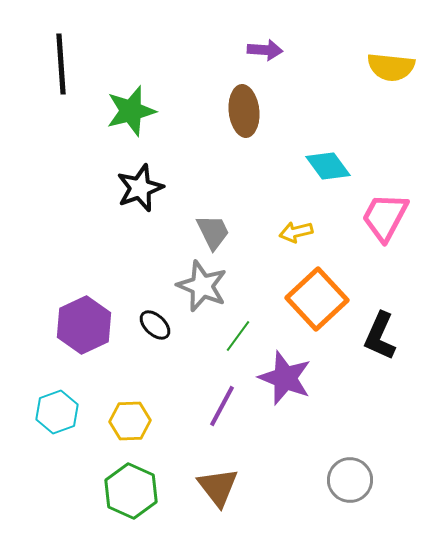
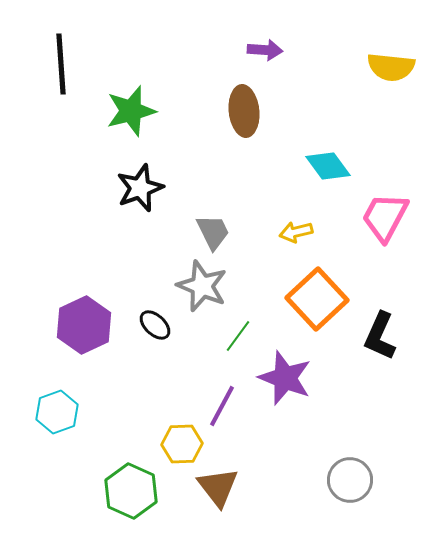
yellow hexagon: moved 52 px right, 23 px down
